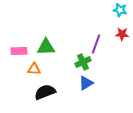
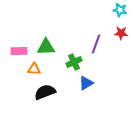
red star: moved 1 px left, 1 px up
green cross: moved 9 px left
